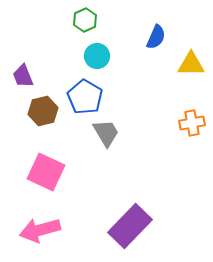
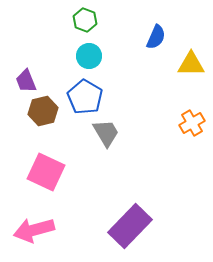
green hexagon: rotated 15 degrees counterclockwise
cyan circle: moved 8 px left
purple trapezoid: moved 3 px right, 5 px down
orange cross: rotated 20 degrees counterclockwise
pink arrow: moved 6 px left
